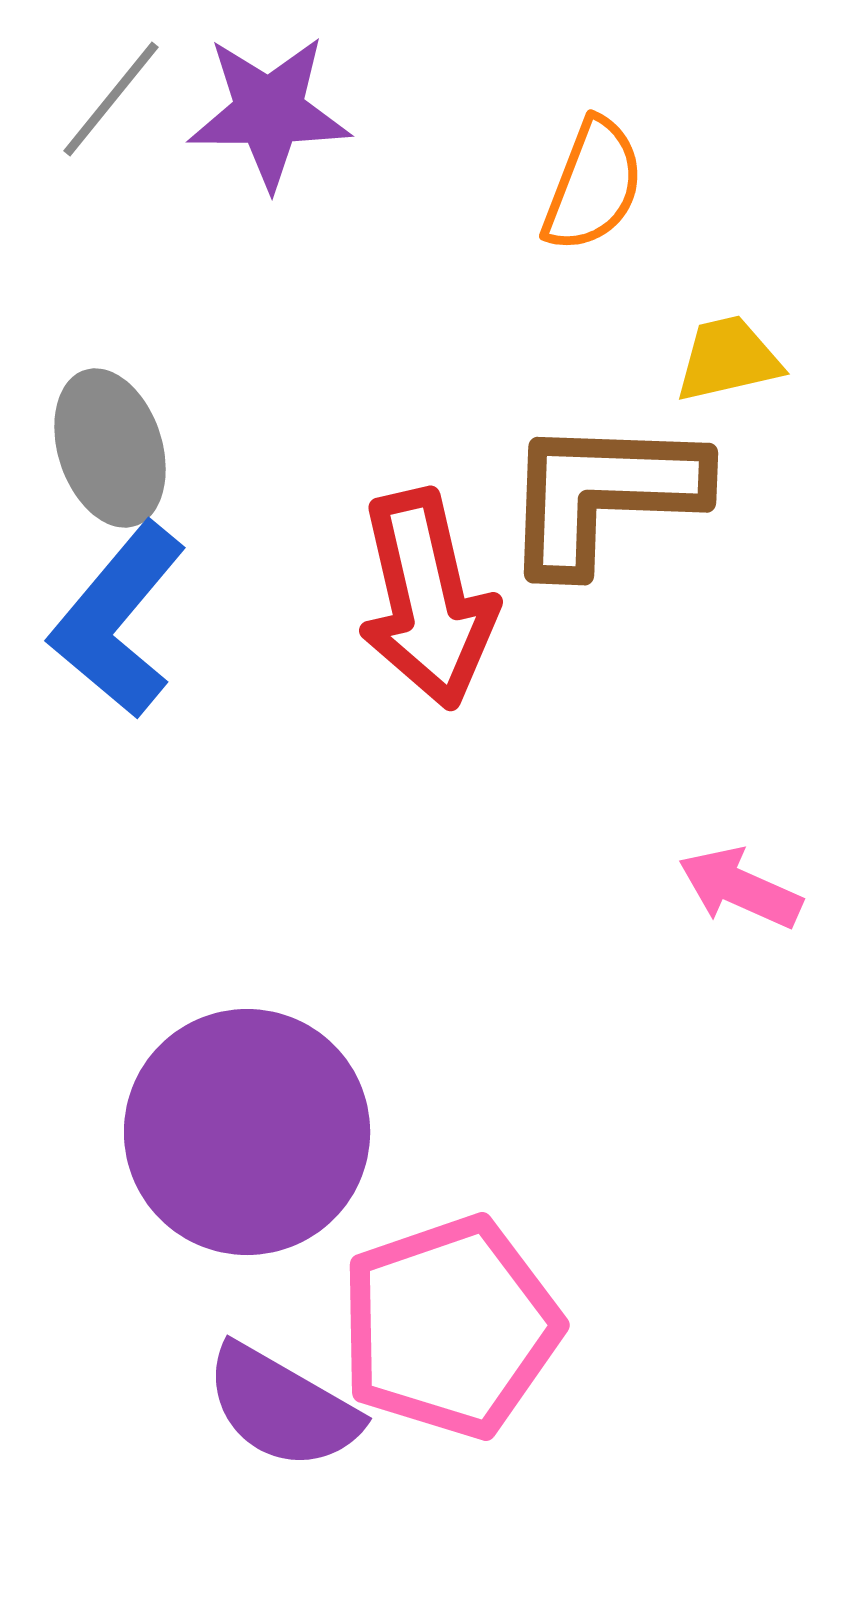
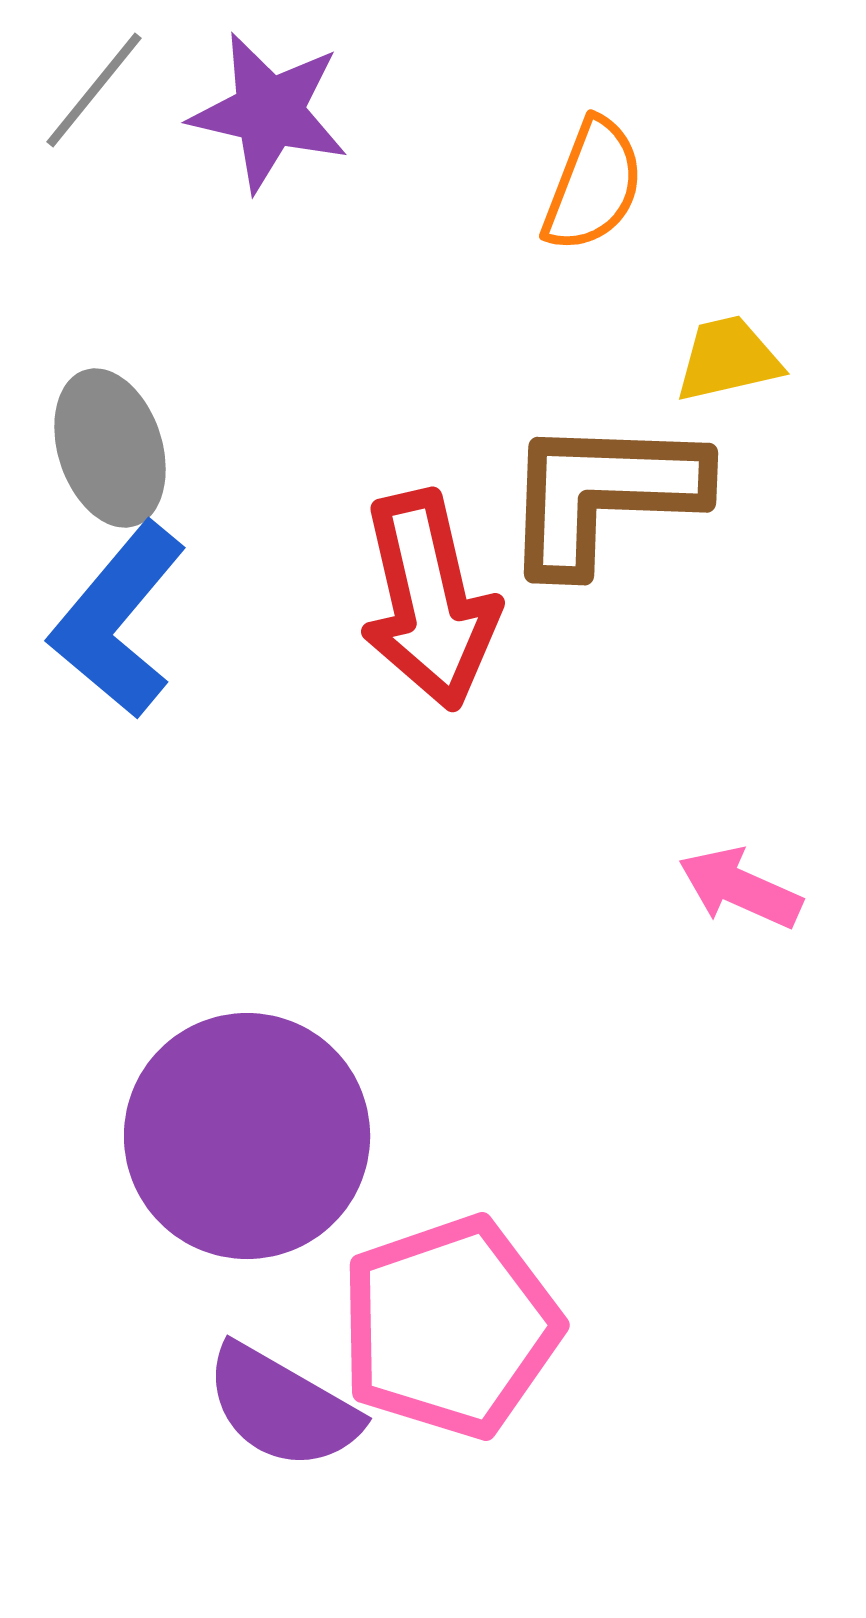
gray line: moved 17 px left, 9 px up
purple star: rotated 13 degrees clockwise
red arrow: moved 2 px right, 1 px down
purple circle: moved 4 px down
